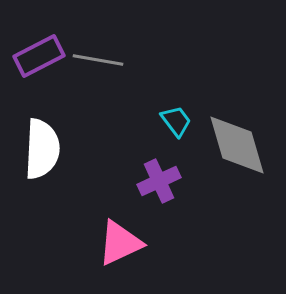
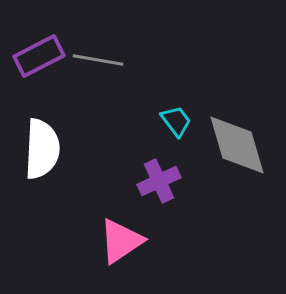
pink triangle: moved 1 px right, 2 px up; rotated 9 degrees counterclockwise
